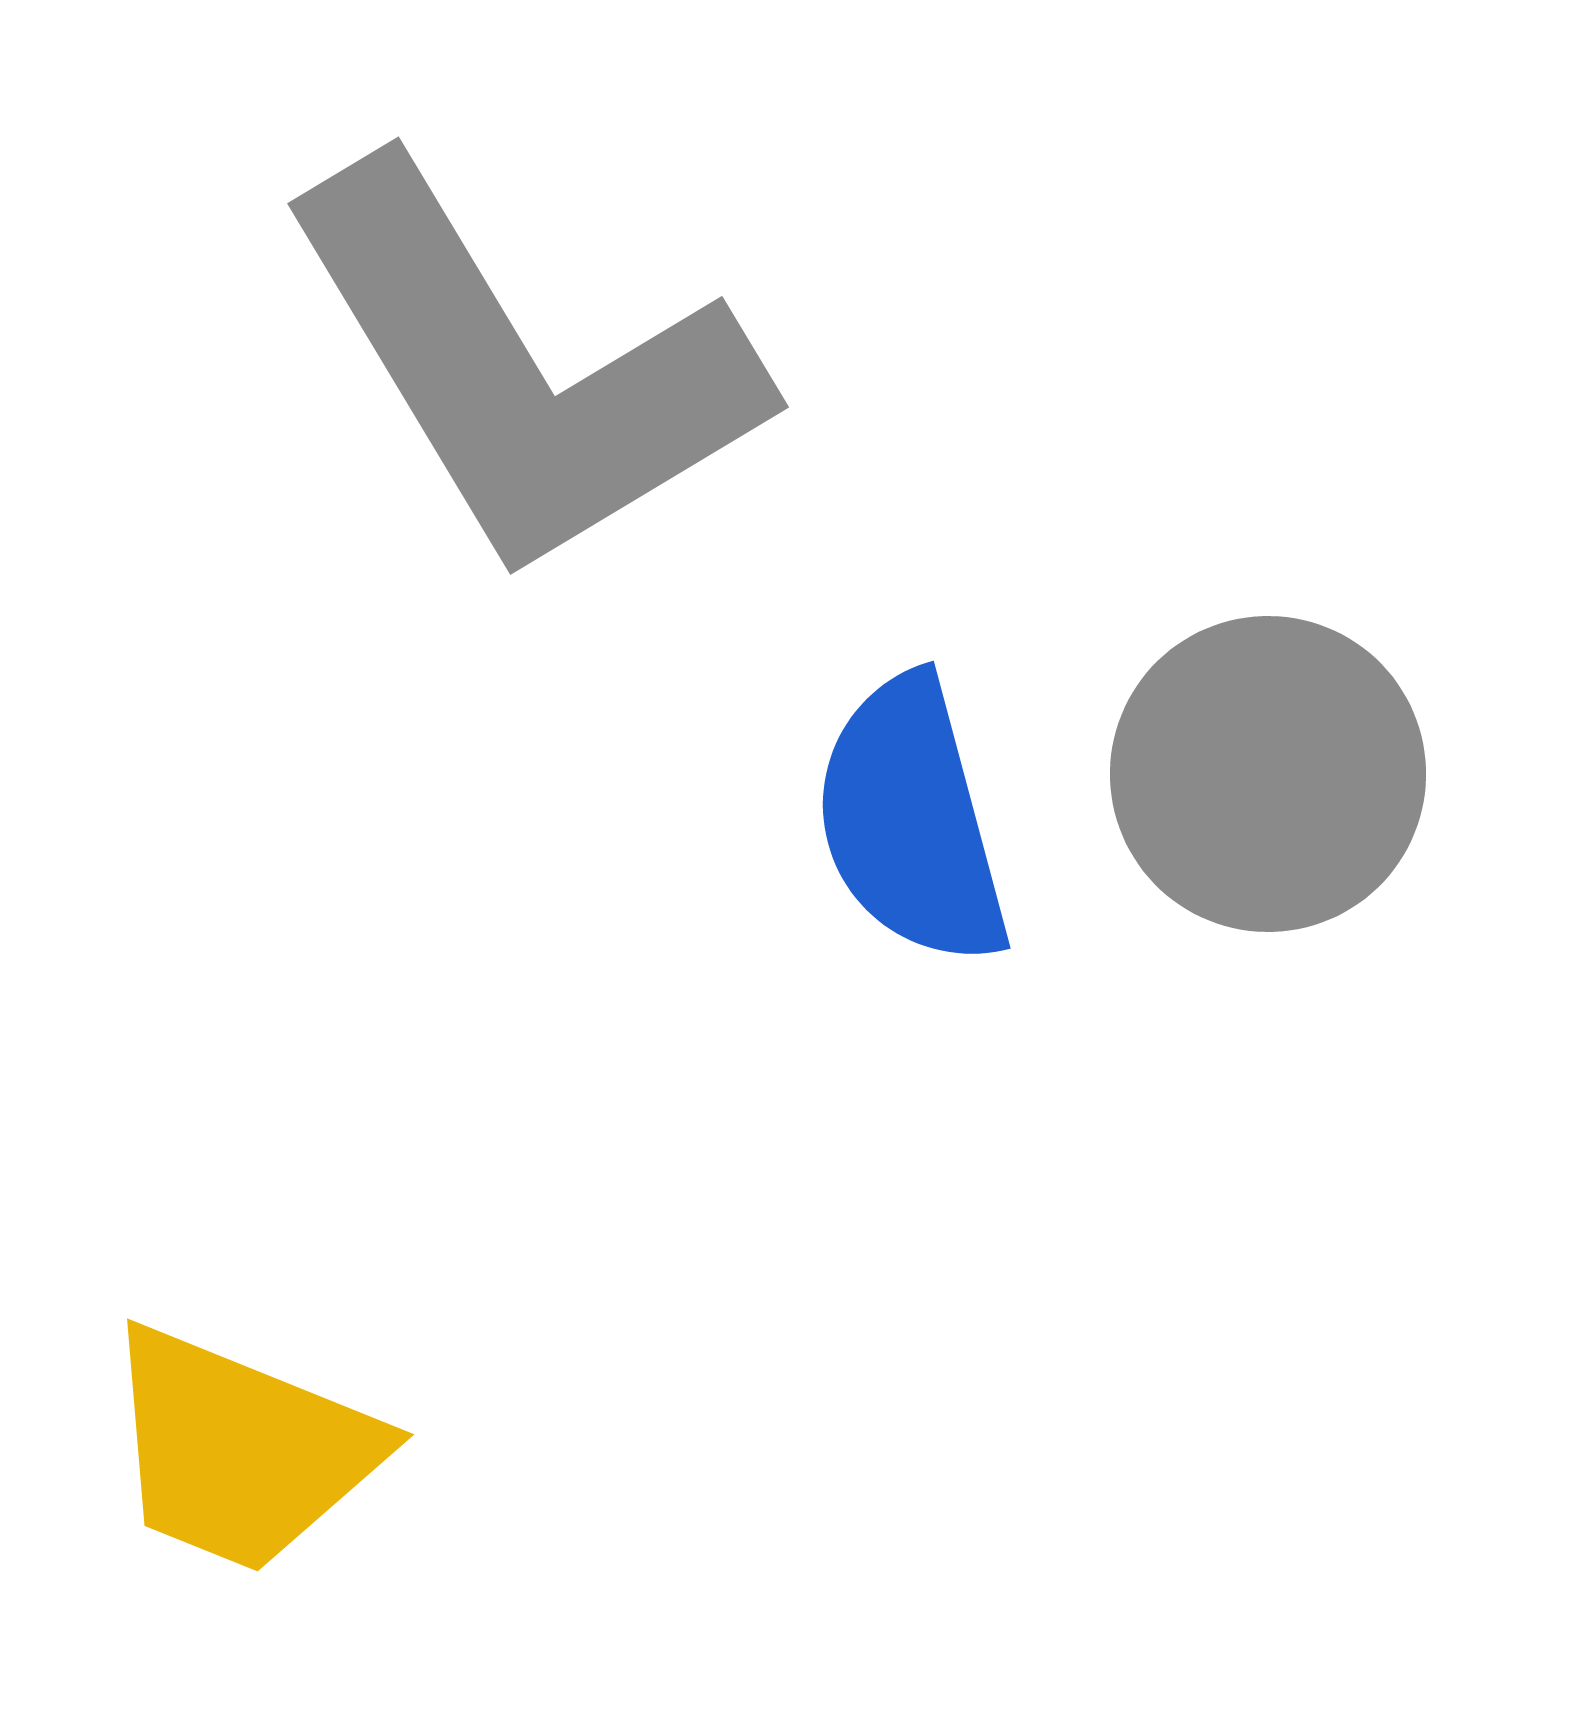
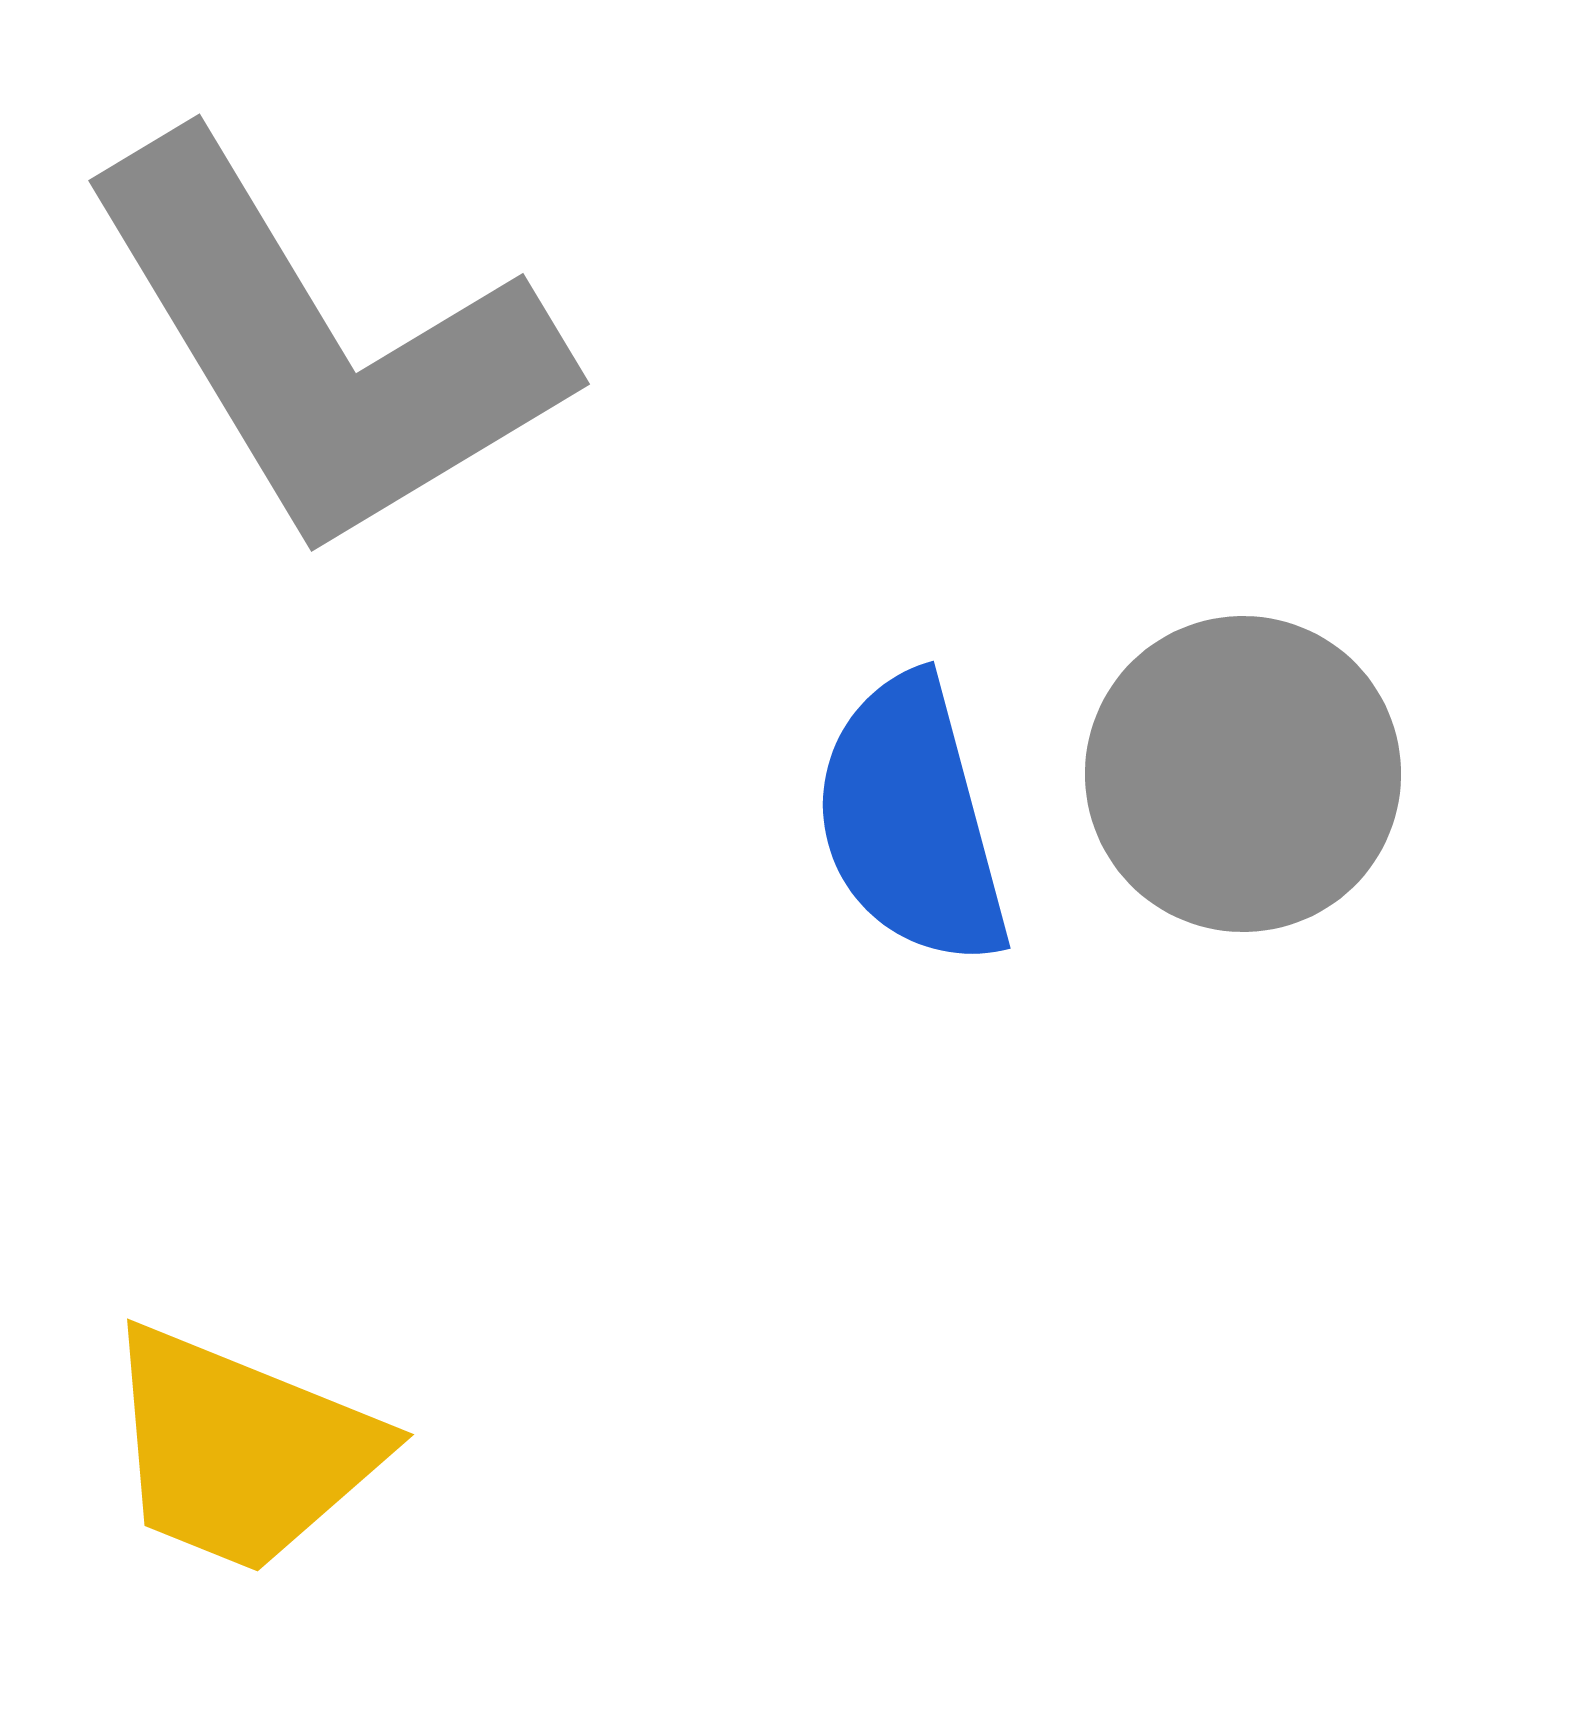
gray L-shape: moved 199 px left, 23 px up
gray circle: moved 25 px left
